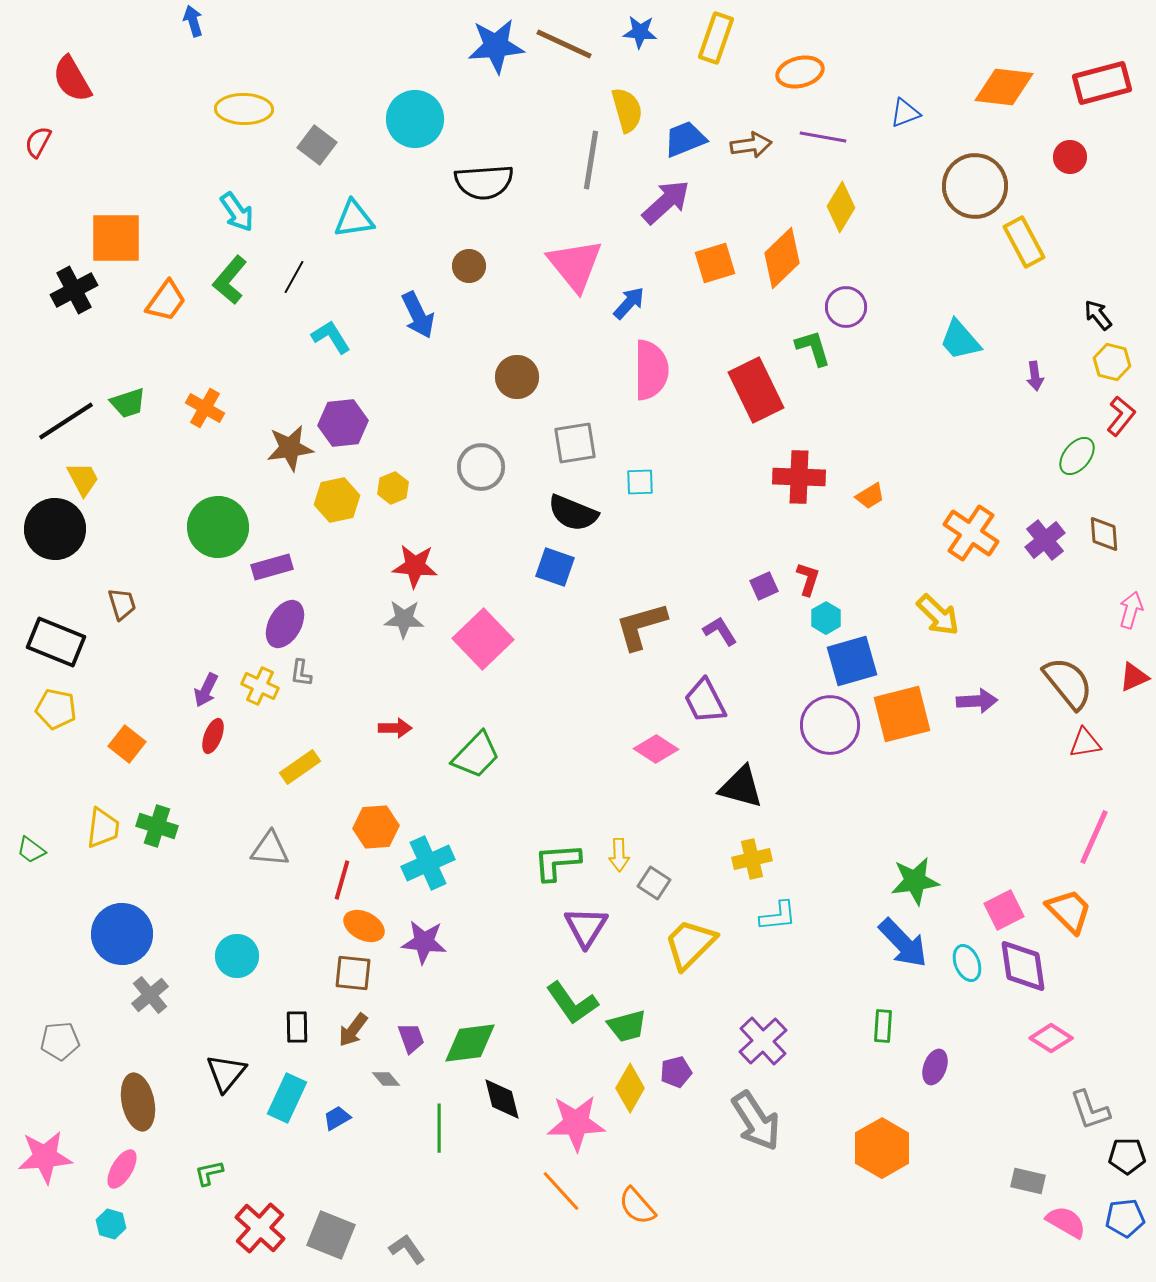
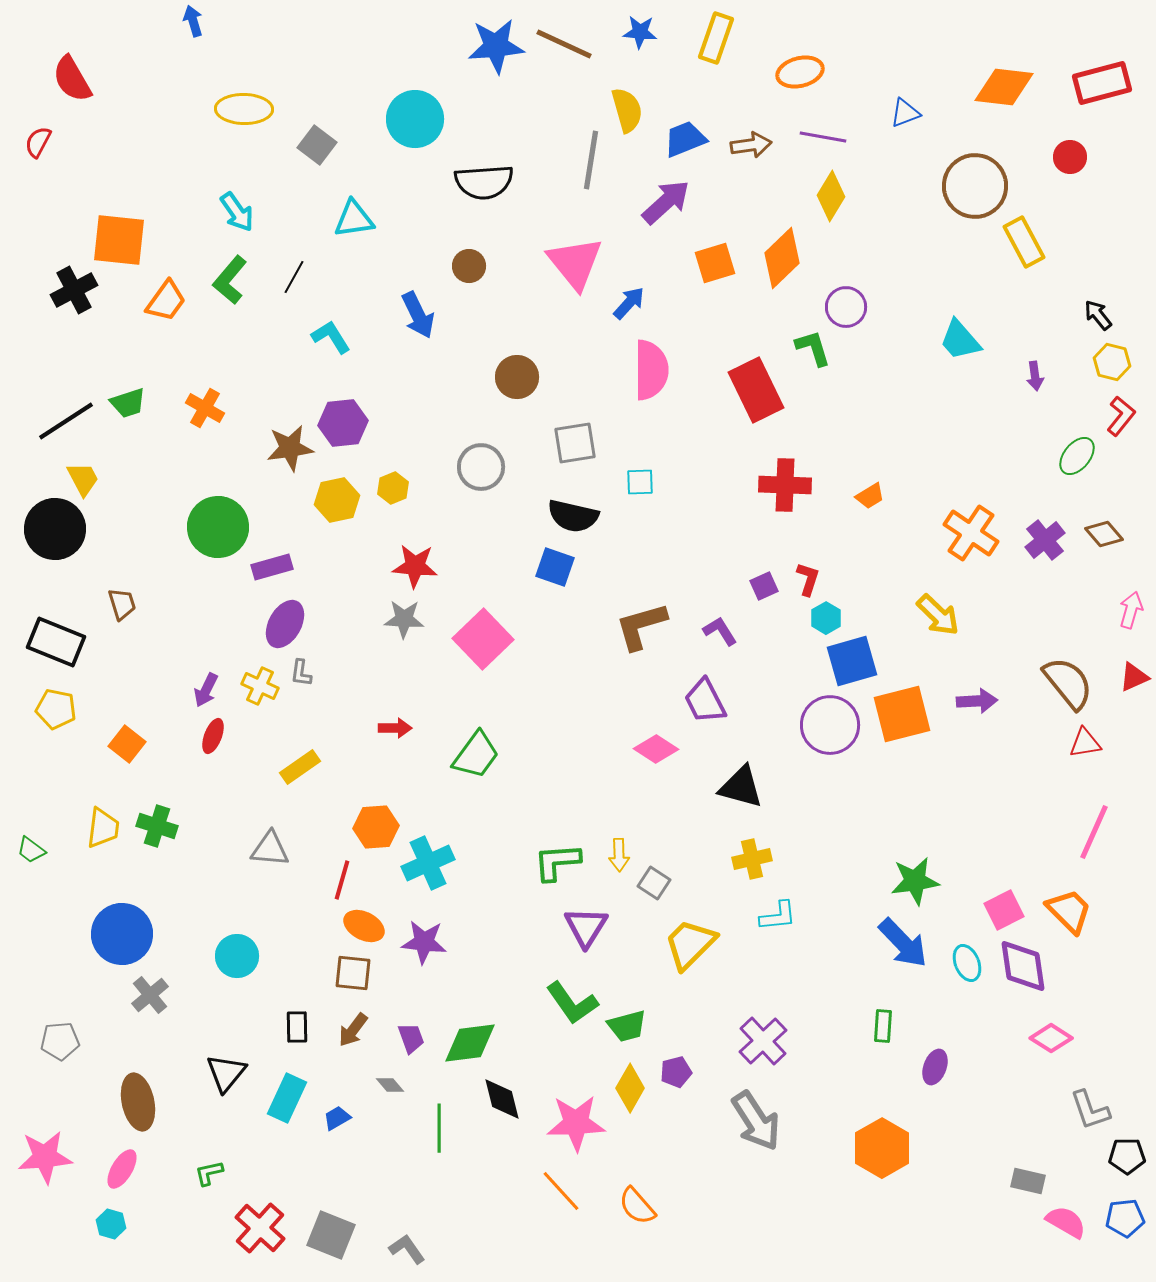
yellow diamond at (841, 207): moved 10 px left, 11 px up
orange square at (116, 238): moved 3 px right, 2 px down; rotated 6 degrees clockwise
pink triangle at (575, 265): moved 2 px up
red cross at (799, 477): moved 14 px left, 8 px down
black semicircle at (573, 513): moved 3 px down; rotated 9 degrees counterclockwise
brown diamond at (1104, 534): rotated 36 degrees counterclockwise
green trapezoid at (476, 755): rotated 8 degrees counterclockwise
pink line at (1094, 837): moved 5 px up
gray diamond at (386, 1079): moved 4 px right, 6 px down
